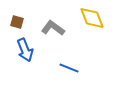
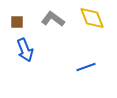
brown square: rotated 16 degrees counterclockwise
gray L-shape: moved 9 px up
blue line: moved 17 px right, 1 px up; rotated 42 degrees counterclockwise
